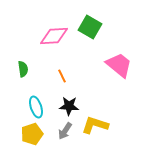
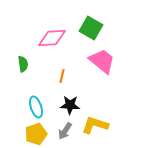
green square: moved 1 px right, 1 px down
pink diamond: moved 2 px left, 2 px down
pink trapezoid: moved 17 px left, 4 px up
green semicircle: moved 5 px up
orange line: rotated 40 degrees clockwise
black star: moved 1 px right, 1 px up
yellow pentagon: moved 4 px right
